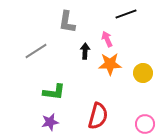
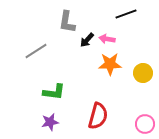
pink arrow: rotated 56 degrees counterclockwise
black arrow: moved 2 px right, 11 px up; rotated 140 degrees counterclockwise
